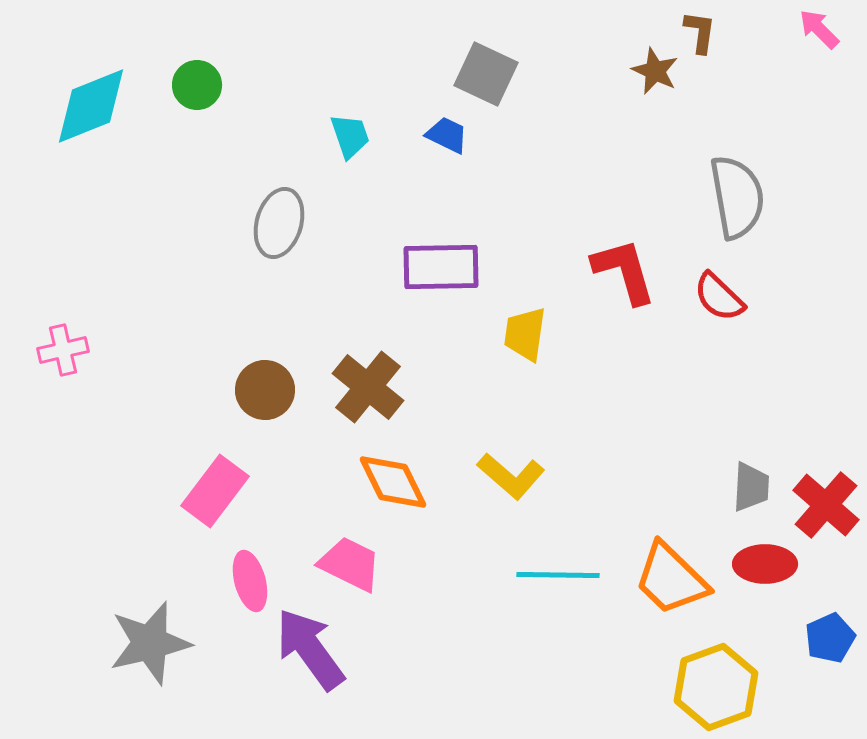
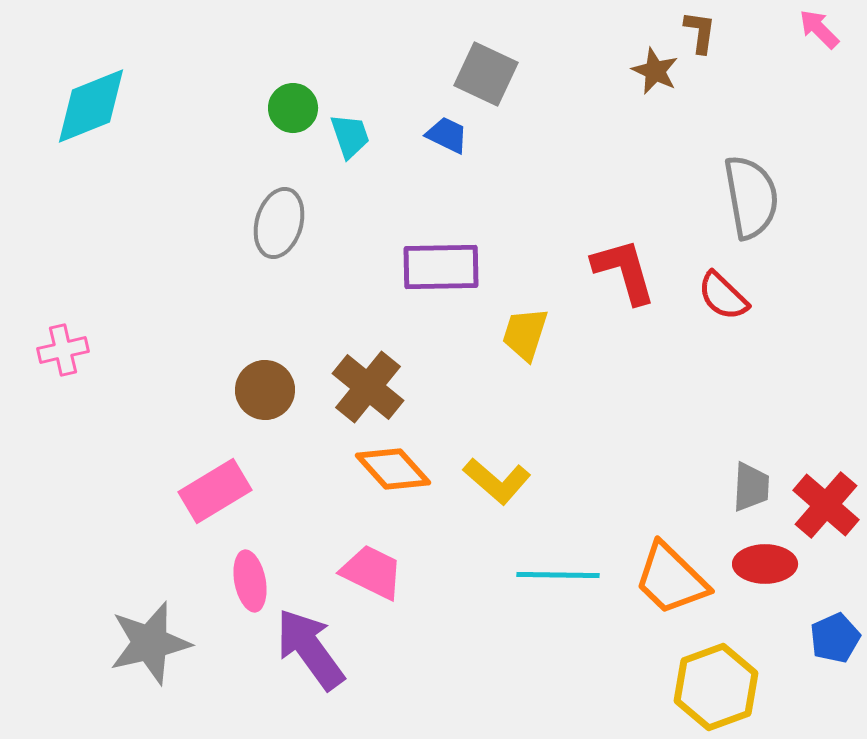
green circle: moved 96 px right, 23 px down
gray semicircle: moved 14 px right
red semicircle: moved 4 px right, 1 px up
yellow trapezoid: rotated 10 degrees clockwise
yellow L-shape: moved 14 px left, 5 px down
orange diamond: moved 13 px up; rotated 16 degrees counterclockwise
pink rectangle: rotated 22 degrees clockwise
pink trapezoid: moved 22 px right, 8 px down
pink ellipse: rotated 4 degrees clockwise
blue pentagon: moved 5 px right
